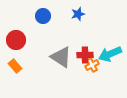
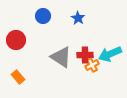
blue star: moved 4 px down; rotated 24 degrees counterclockwise
orange rectangle: moved 3 px right, 11 px down
